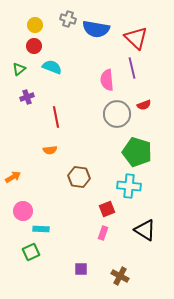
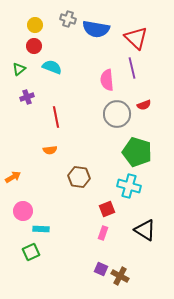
cyan cross: rotated 10 degrees clockwise
purple square: moved 20 px right; rotated 24 degrees clockwise
